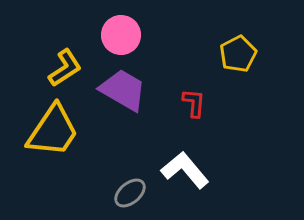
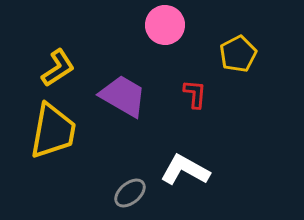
pink circle: moved 44 px right, 10 px up
yellow L-shape: moved 7 px left
purple trapezoid: moved 6 px down
red L-shape: moved 1 px right, 9 px up
yellow trapezoid: rotated 24 degrees counterclockwise
white L-shape: rotated 21 degrees counterclockwise
